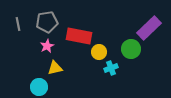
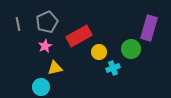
gray pentagon: rotated 15 degrees counterclockwise
purple rectangle: rotated 30 degrees counterclockwise
red rectangle: rotated 40 degrees counterclockwise
pink star: moved 2 px left
cyan cross: moved 2 px right
cyan circle: moved 2 px right
